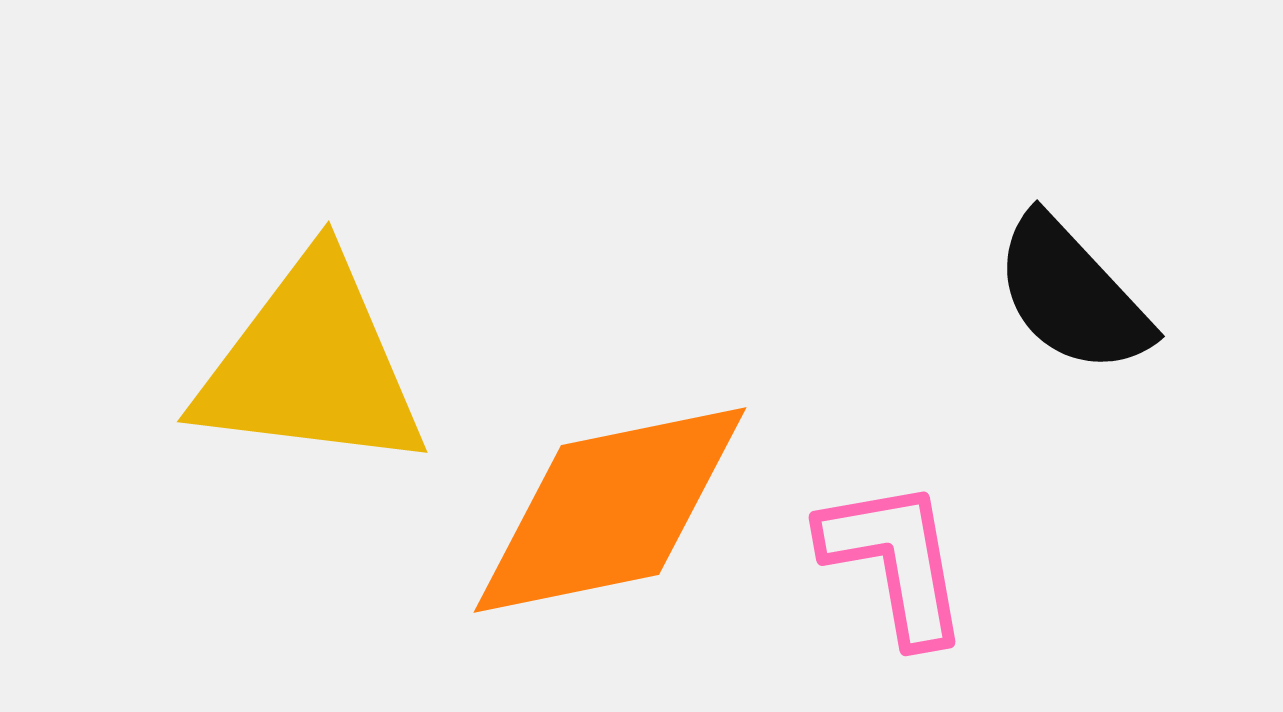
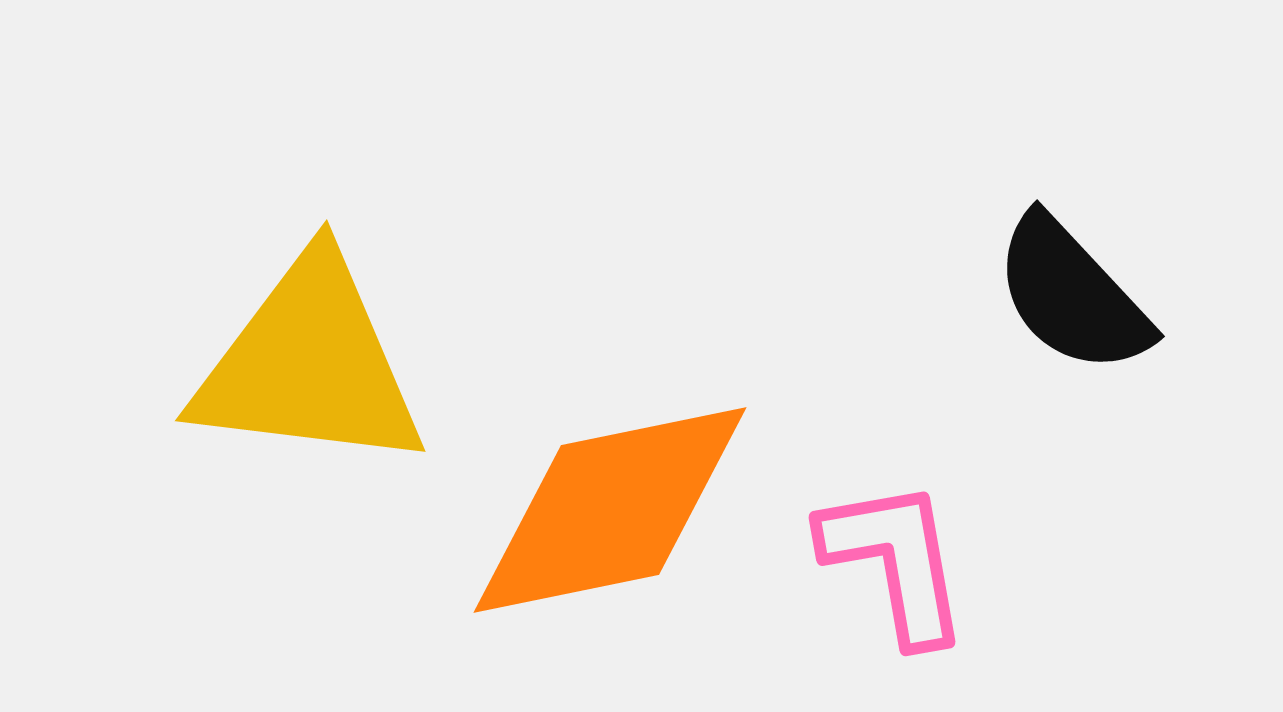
yellow triangle: moved 2 px left, 1 px up
